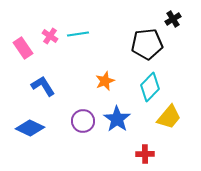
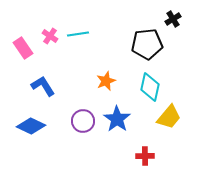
orange star: moved 1 px right
cyan diamond: rotated 32 degrees counterclockwise
blue diamond: moved 1 px right, 2 px up
red cross: moved 2 px down
